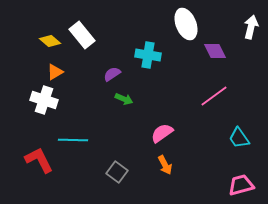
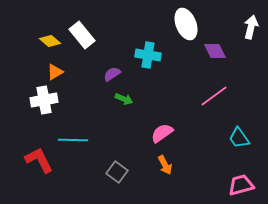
white cross: rotated 28 degrees counterclockwise
